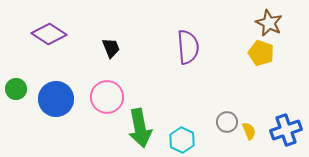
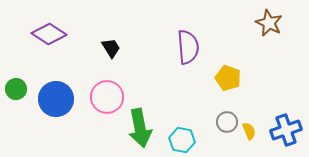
black trapezoid: rotated 10 degrees counterclockwise
yellow pentagon: moved 33 px left, 25 px down
cyan hexagon: rotated 15 degrees counterclockwise
